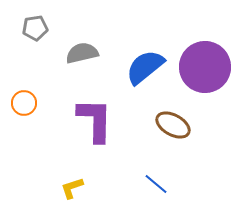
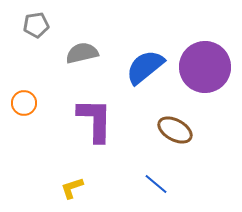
gray pentagon: moved 1 px right, 3 px up
brown ellipse: moved 2 px right, 5 px down
